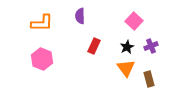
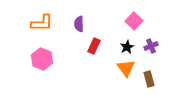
purple semicircle: moved 1 px left, 8 px down
